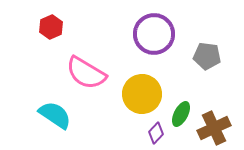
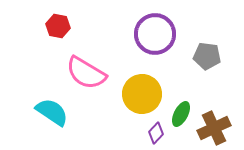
red hexagon: moved 7 px right, 1 px up; rotated 25 degrees counterclockwise
purple circle: moved 1 px right
cyan semicircle: moved 3 px left, 3 px up
